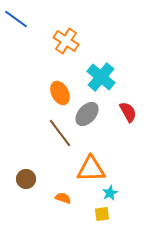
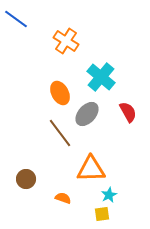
cyan star: moved 1 px left, 2 px down
